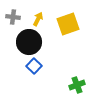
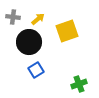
yellow arrow: rotated 24 degrees clockwise
yellow square: moved 1 px left, 7 px down
blue square: moved 2 px right, 4 px down; rotated 14 degrees clockwise
green cross: moved 2 px right, 1 px up
